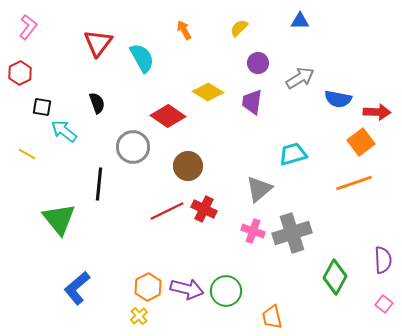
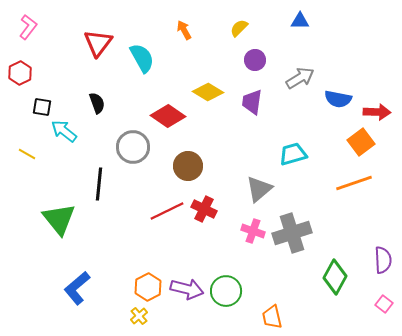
purple circle: moved 3 px left, 3 px up
